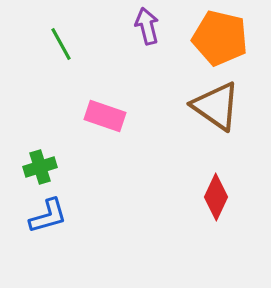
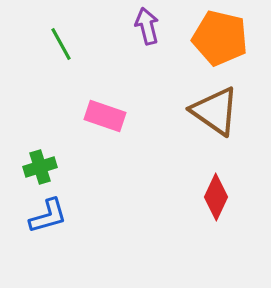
brown triangle: moved 1 px left, 5 px down
